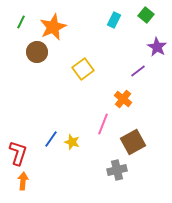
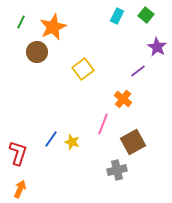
cyan rectangle: moved 3 px right, 4 px up
orange arrow: moved 3 px left, 8 px down; rotated 18 degrees clockwise
